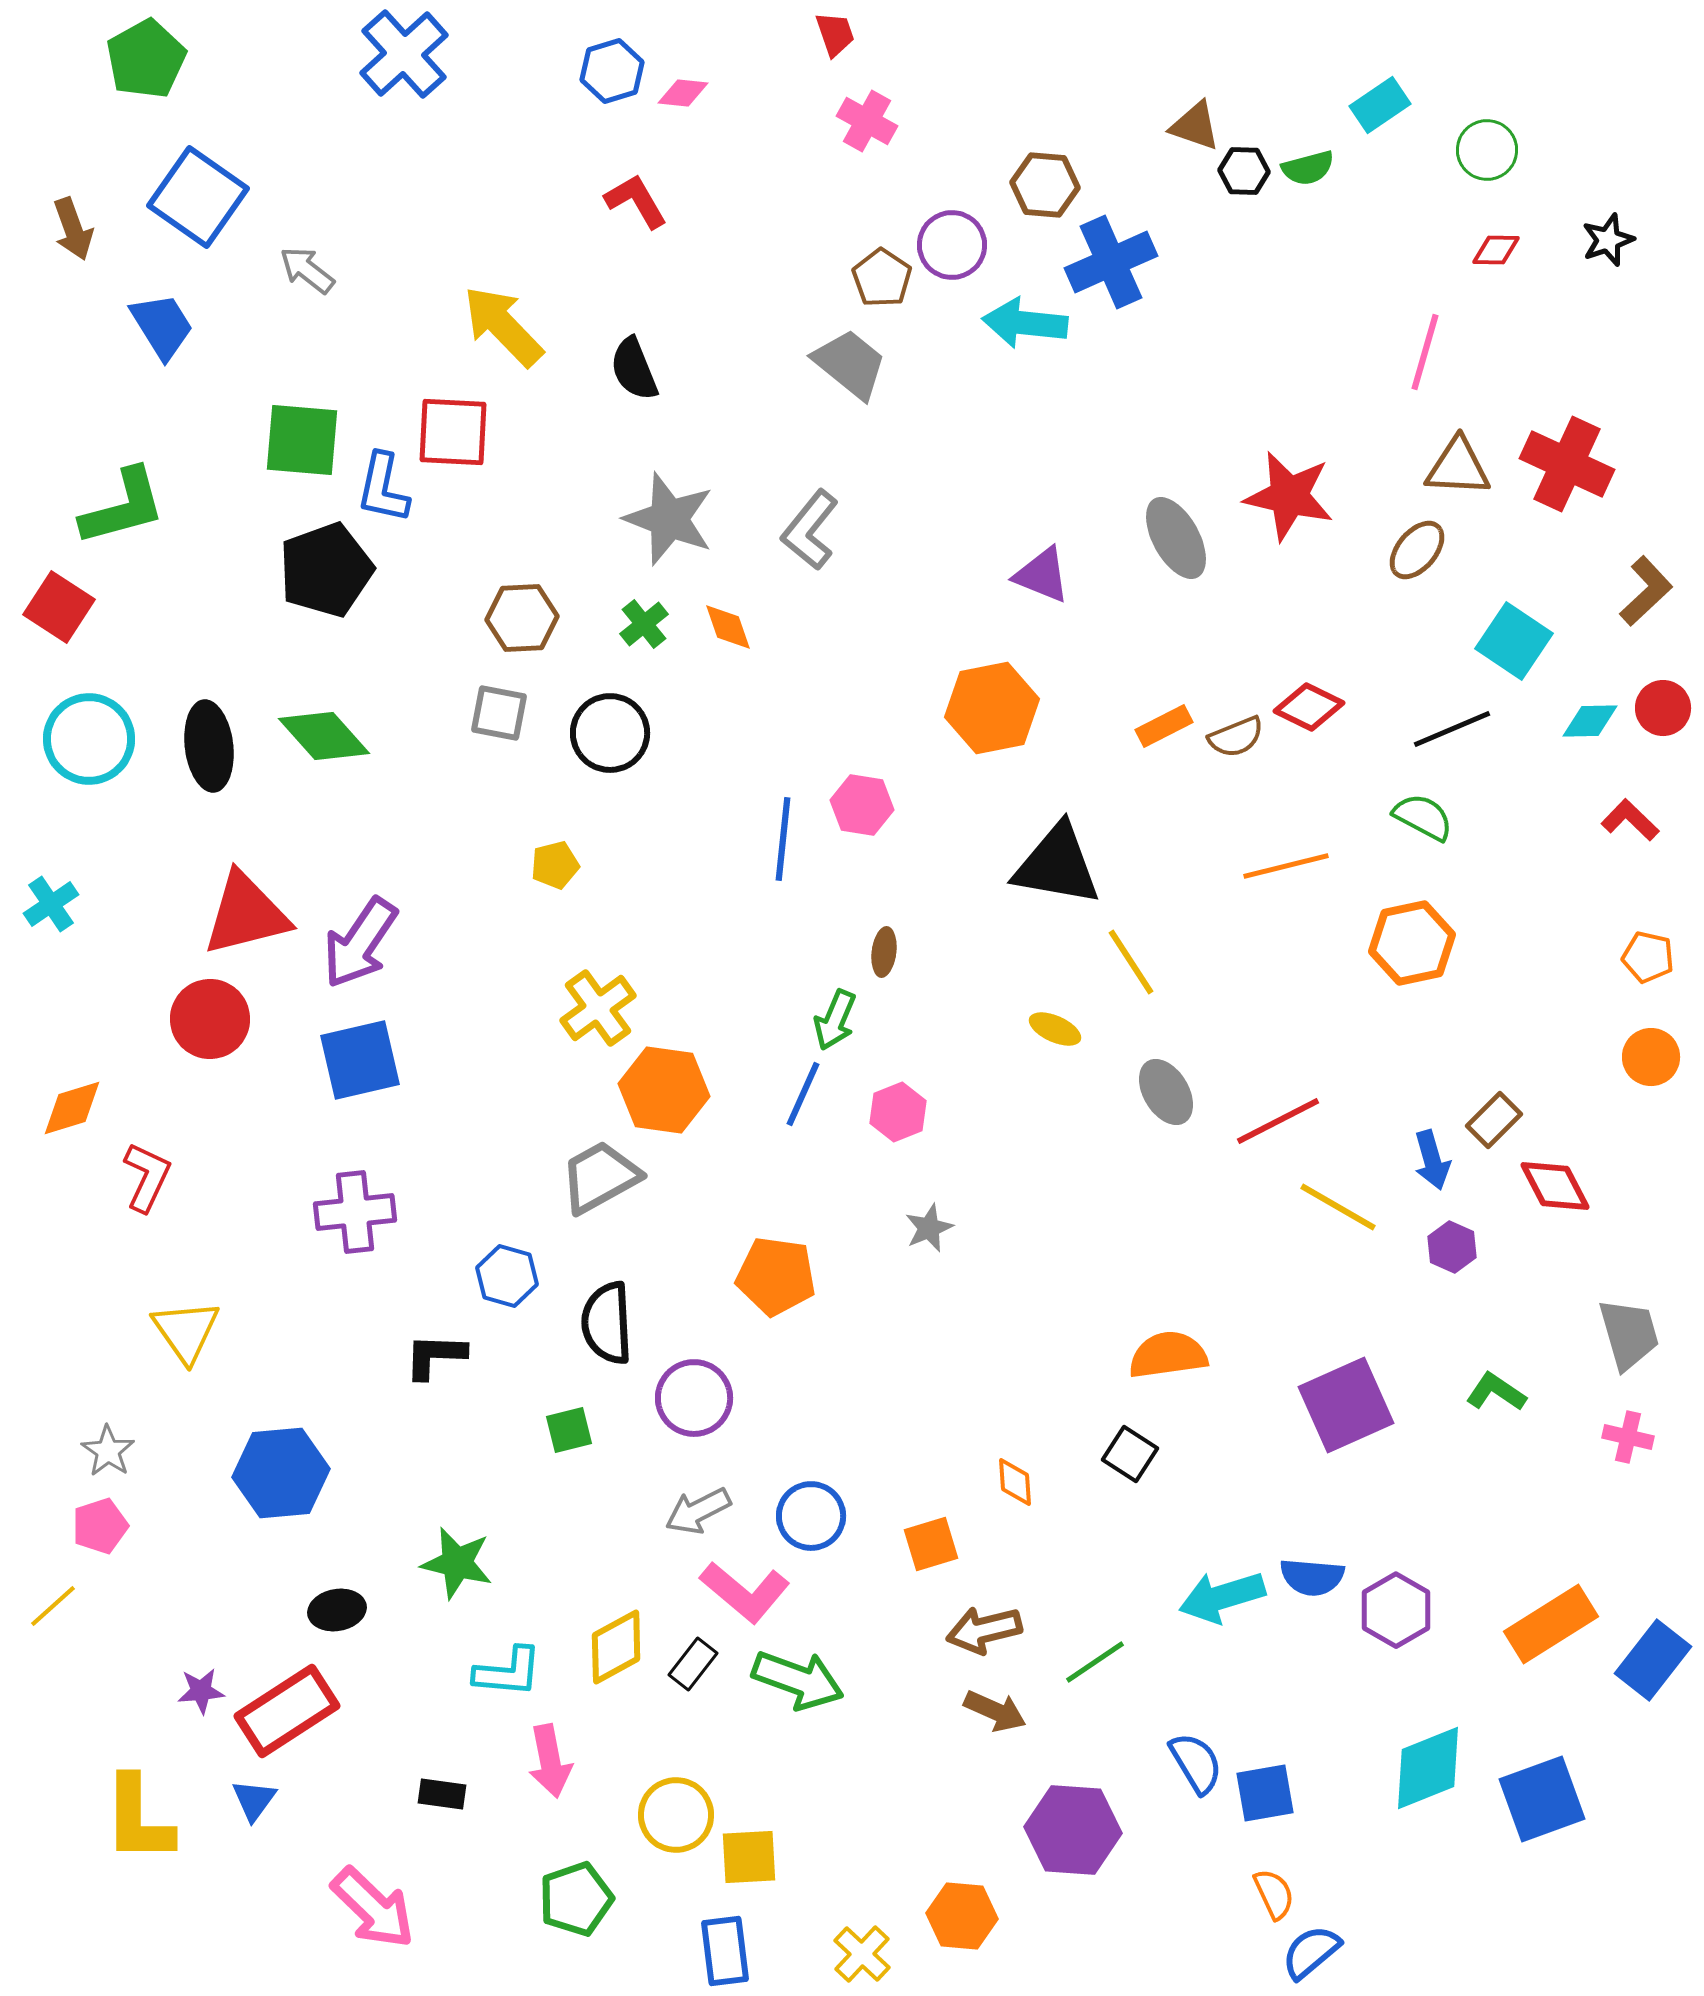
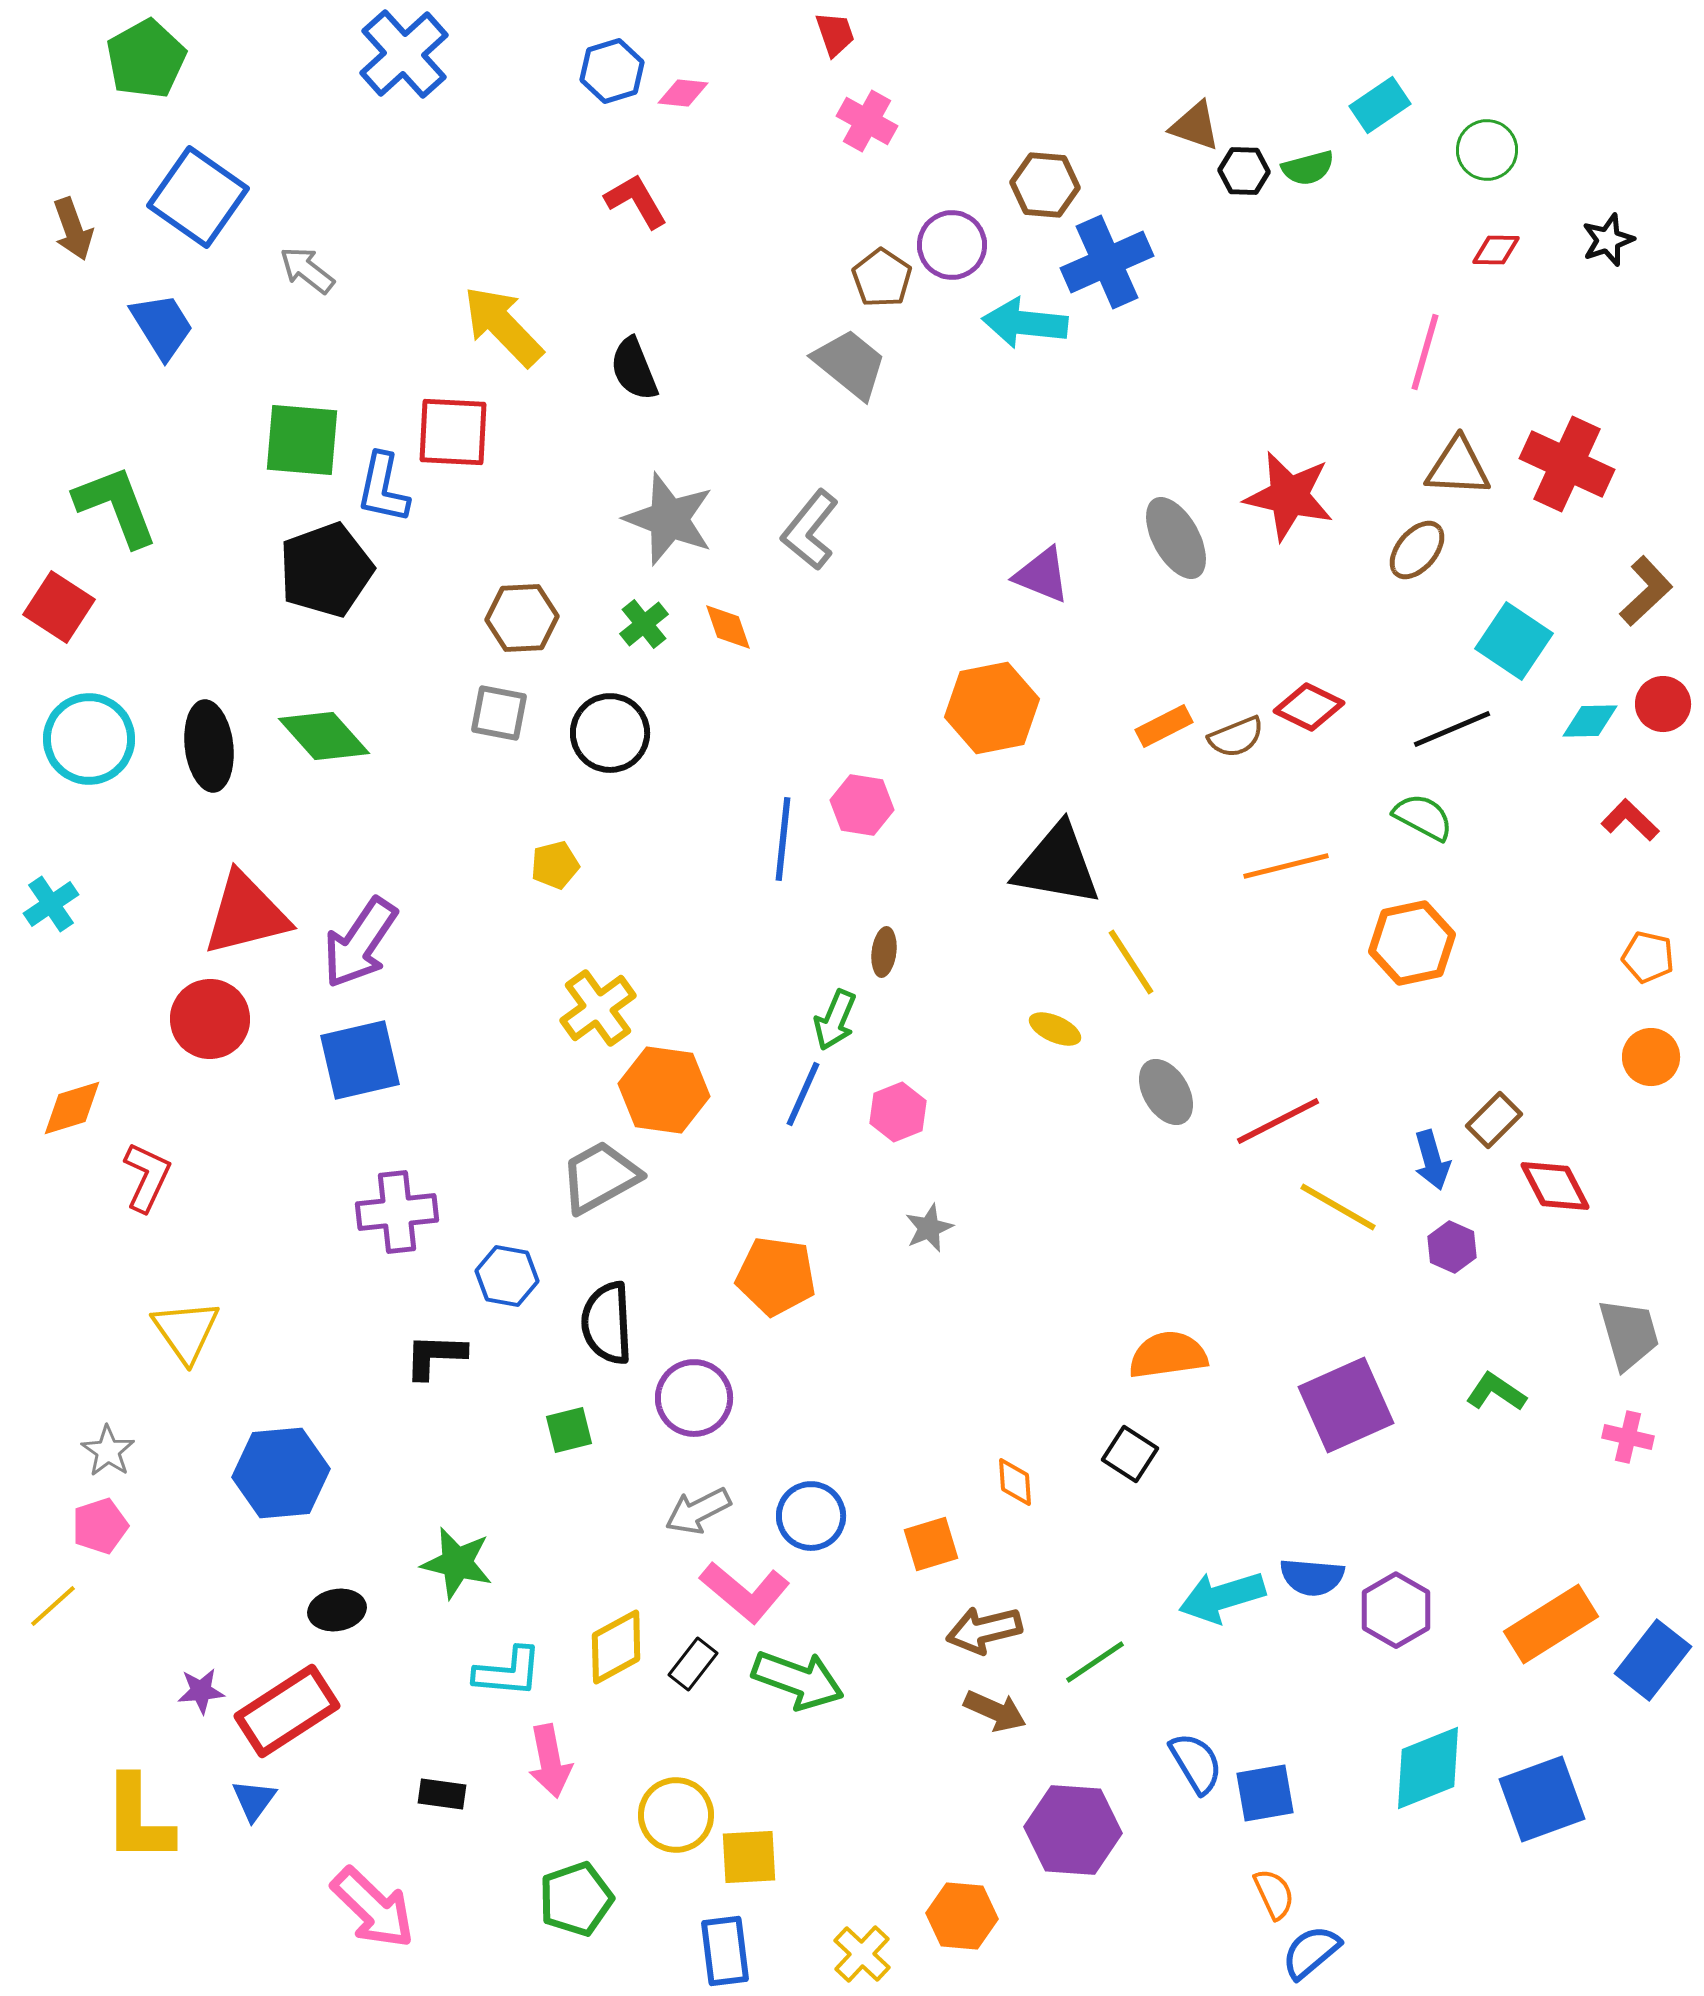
blue cross at (1111, 262): moved 4 px left
green L-shape at (123, 507): moved 7 px left, 1 px up; rotated 96 degrees counterclockwise
red circle at (1663, 708): moved 4 px up
purple cross at (355, 1212): moved 42 px right
blue hexagon at (507, 1276): rotated 6 degrees counterclockwise
